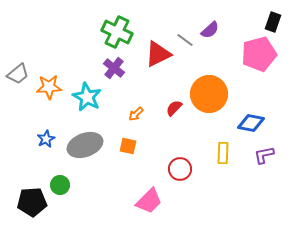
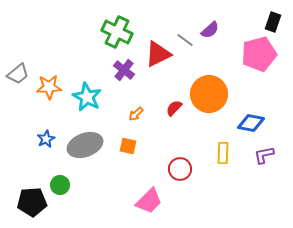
purple cross: moved 10 px right, 2 px down
